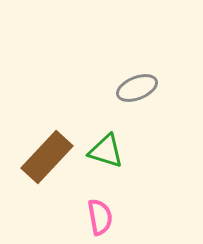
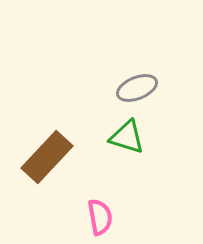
green triangle: moved 21 px right, 14 px up
